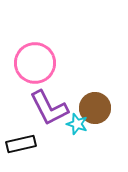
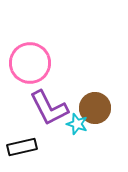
pink circle: moved 5 px left
black rectangle: moved 1 px right, 3 px down
